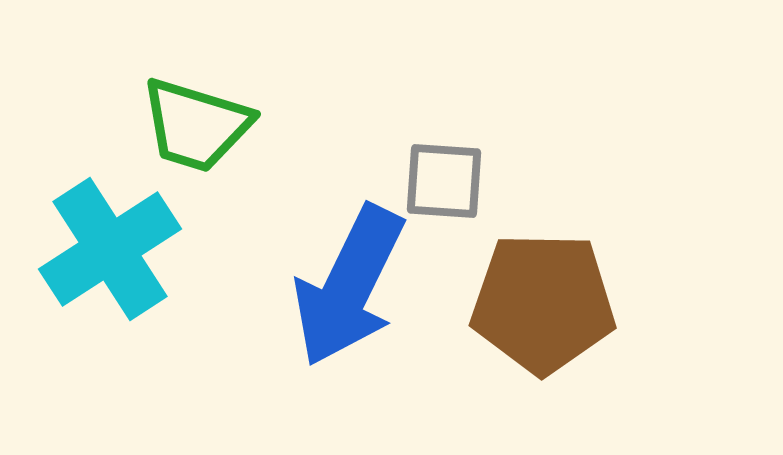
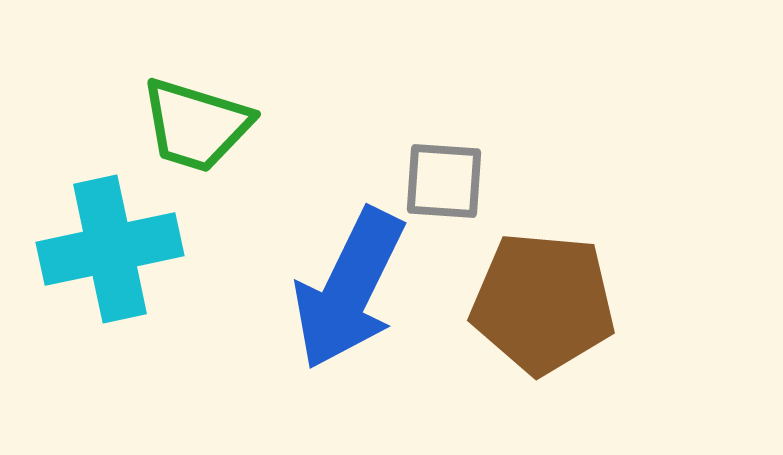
cyan cross: rotated 21 degrees clockwise
blue arrow: moved 3 px down
brown pentagon: rotated 4 degrees clockwise
